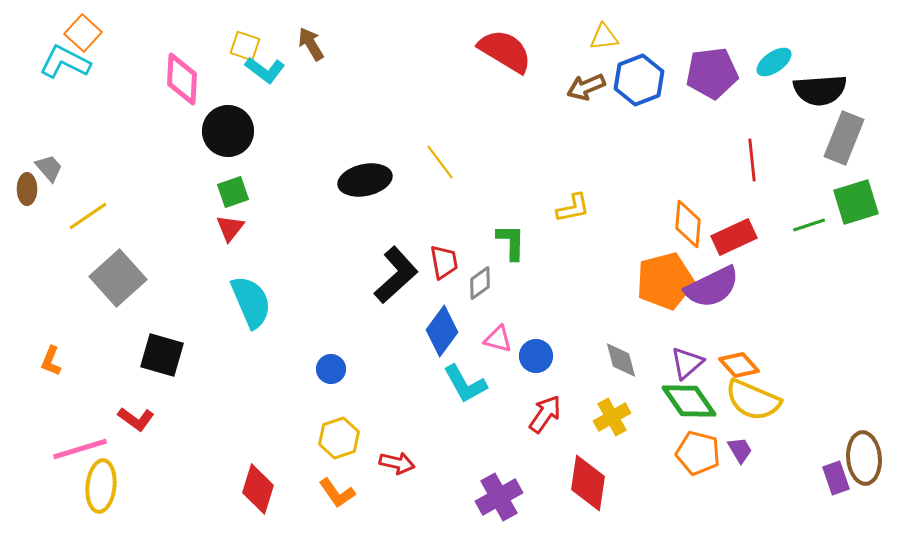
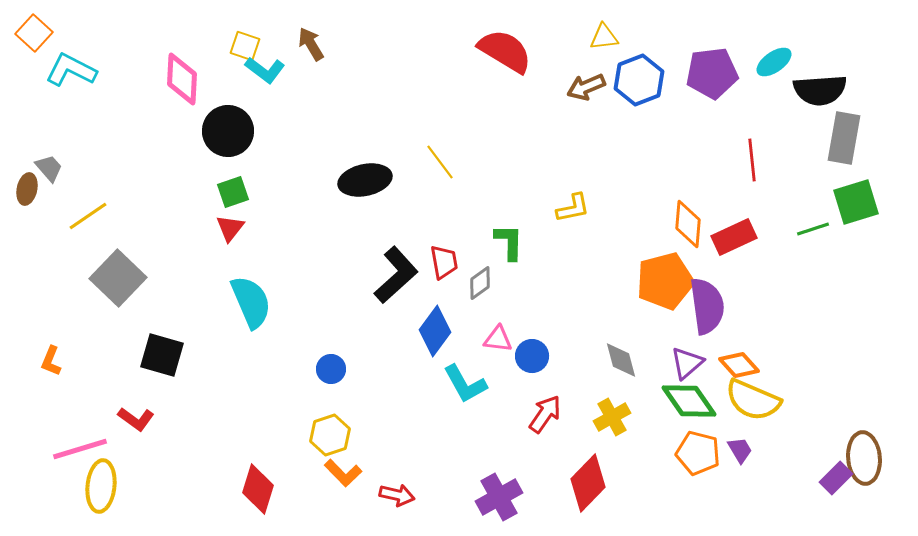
orange square at (83, 33): moved 49 px left
cyan L-shape at (65, 62): moved 6 px right, 8 px down
gray rectangle at (844, 138): rotated 12 degrees counterclockwise
brown ellipse at (27, 189): rotated 12 degrees clockwise
green line at (809, 225): moved 4 px right, 4 px down
green L-shape at (511, 242): moved 2 px left
gray square at (118, 278): rotated 4 degrees counterclockwise
purple semicircle at (712, 287): moved 5 px left, 19 px down; rotated 72 degrees counterclockwise
blue diamond at (442, 331): moved 7 px left
pink triangle at (498, 339): rotated 8 degrees counterclockwise
blue circle at (536, 356): moved 4 px left
yellow hexagon at (339, 438): moved 9 px left, 3 px up
red arrow at (397, 463): moved 32 px down
purple rectangle at (836, 478): rotated 64 degrees clockwise
red diamond at (588, 483): rotated 36 degrees clockwise
orange L-shape at (337, 493): moved 6 px right, 20 px up; rotated 9 degrees counterclockwise
